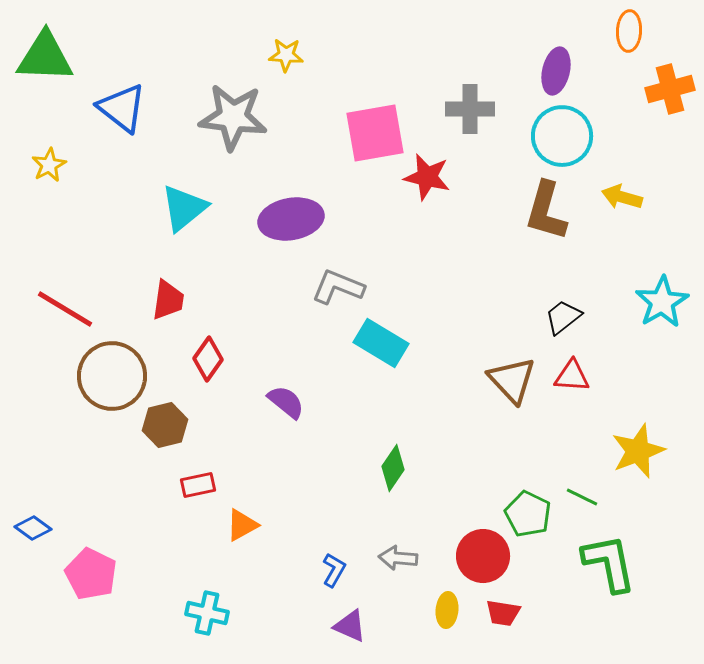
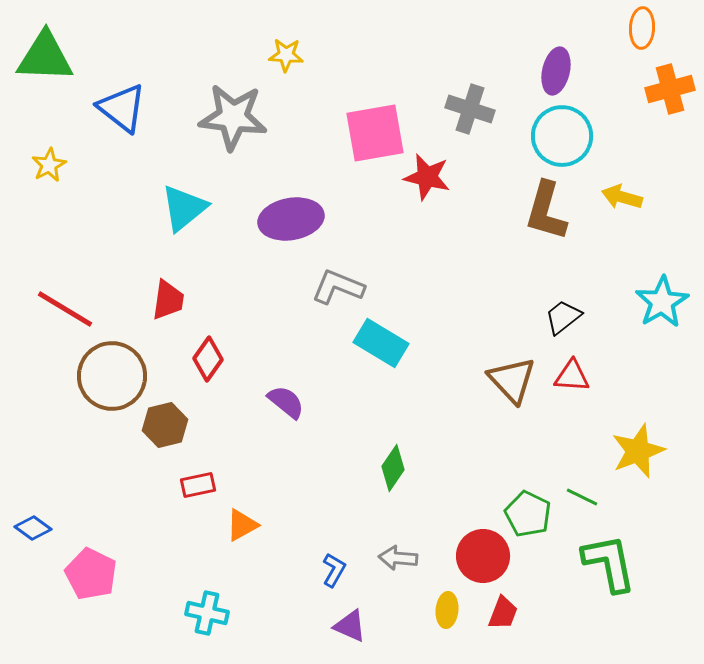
orange ellipse at (629, 31): moved 13 px right, 3 px up
gray cross at (470, 109): rotated 18 degrees clockwise
red trapezoid at (503, 613): rotated 78 degrees counterclockwise
